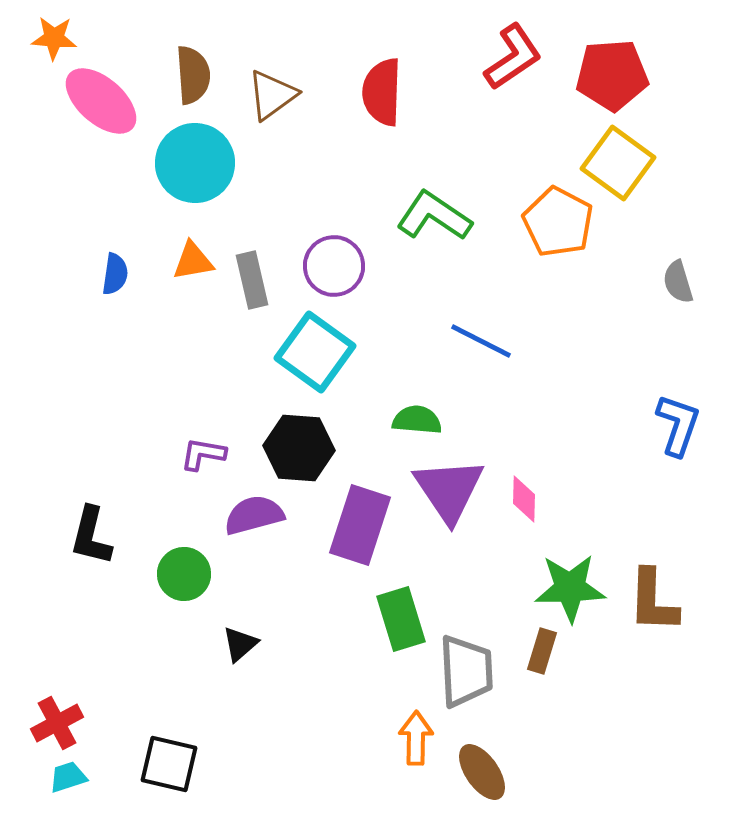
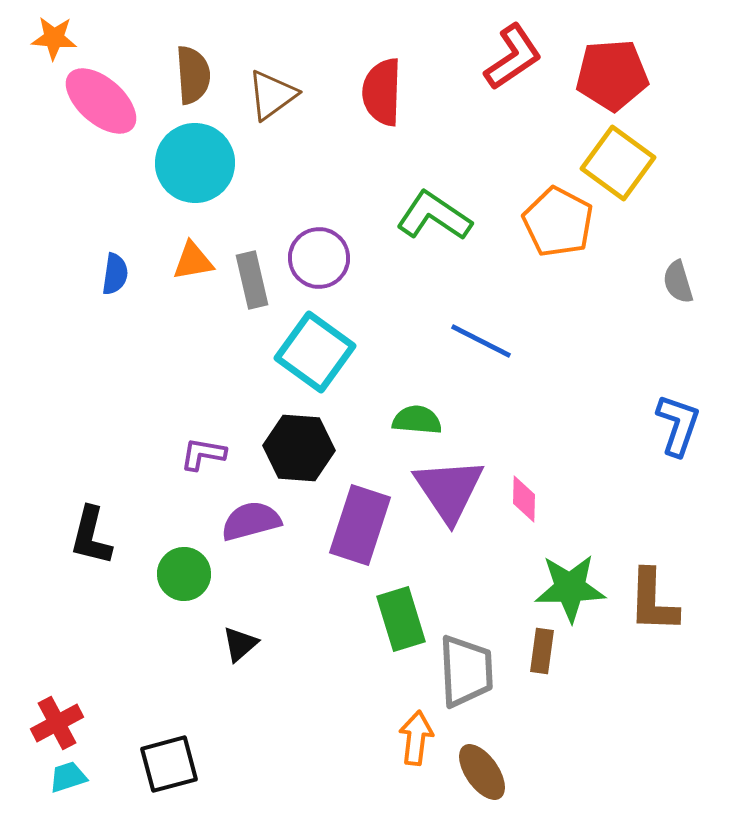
purple circle: moved 15 px left, 8 px up
purple semicircle: moved 3 px left, 6 px down
brown rectangle: rotated 9 degrees counterclockwise
orange arrow: rotated 6 degrees clockwise
black square: rotated 28 degrees counterclockwise
